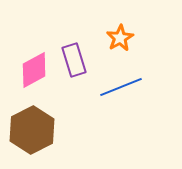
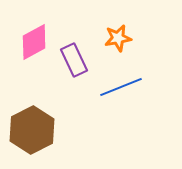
orange star: moved 2 px left; rotated 20 degrees clockwise
purple rectangle: rotated 8 degrees counterclockwise
pink diamond: moved 28 px up
